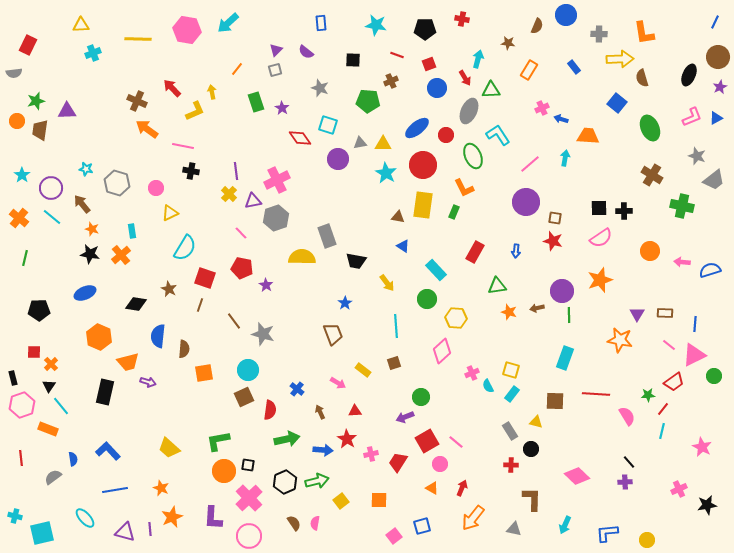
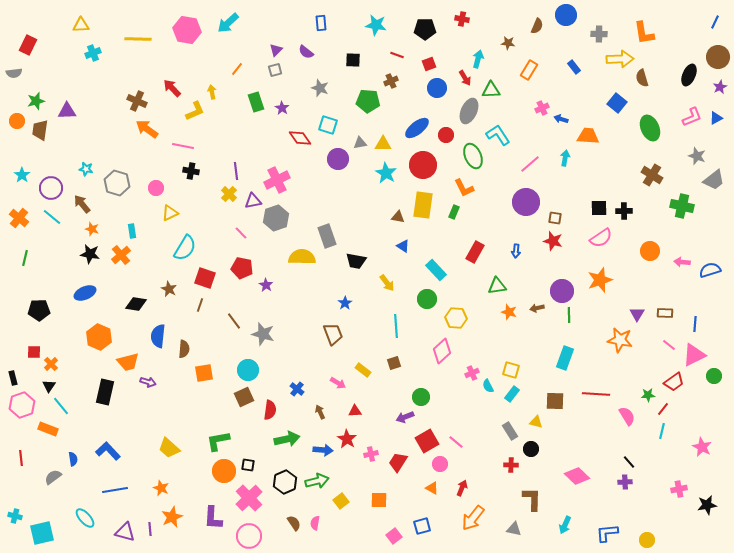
pink cross at (679, 489): rotated 14 degrees clockwise
